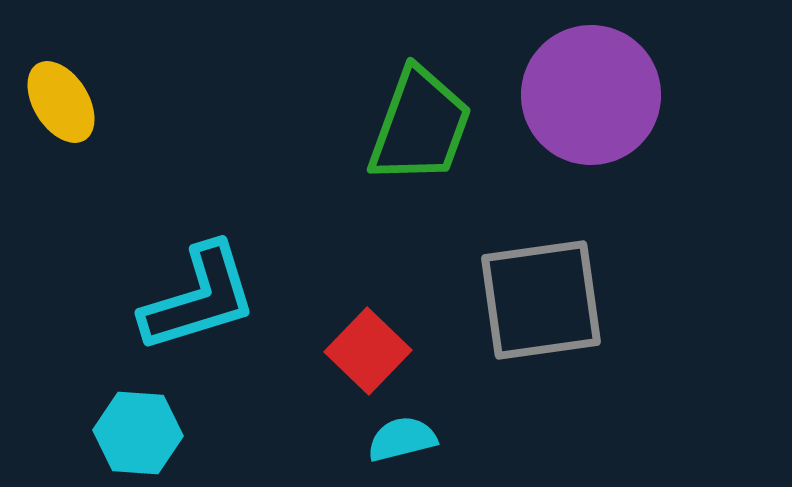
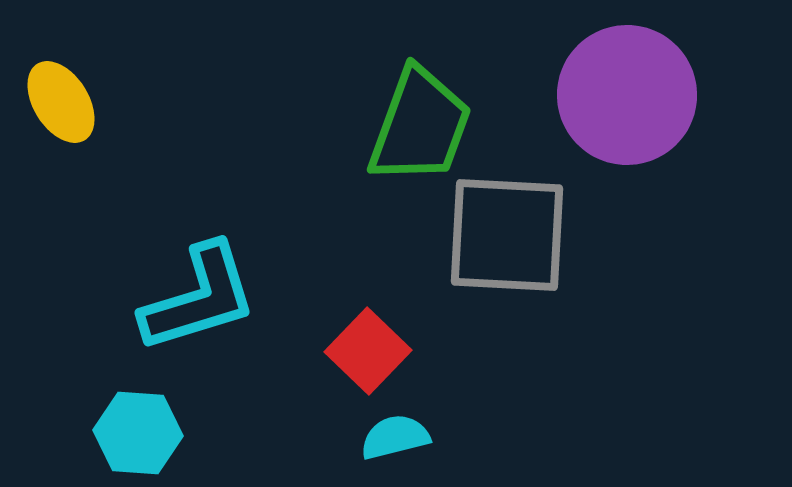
purple circle: moved 36 px right
gray square: moved 34 px left, 65 px up; rotated 11 degrees clockwise
cyan semicircle: moved 7 px left, 2 px up
